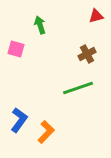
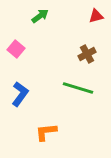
green arrow: moved 9 px up; rotated 72 degrees clockwise
pink square: rotated 24 degrees clockwise
green line: rotated 36 degrees clockwise
blue L-shape: moved 1 px right, 26 px up
orange L-shape: rotated 140 degrees counterclockwise
